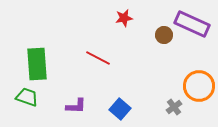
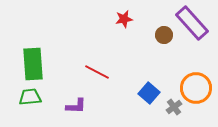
red star: moved 1 px down
purple rectangle: moved 1 px up; rotated 24 degrees clockwise
red line: moved 1 px left, 14 px down
green rectangle: moved 4 px left
orange circle: moved 3 px left, 2 px down
green trapezoid: moved 3 px right; rotated 25 degrees counterclockwise
blue square: moved 29 px right, 16 px up
